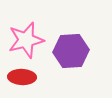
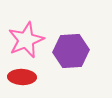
pink star: rotated 9 degrees counterclockwise
